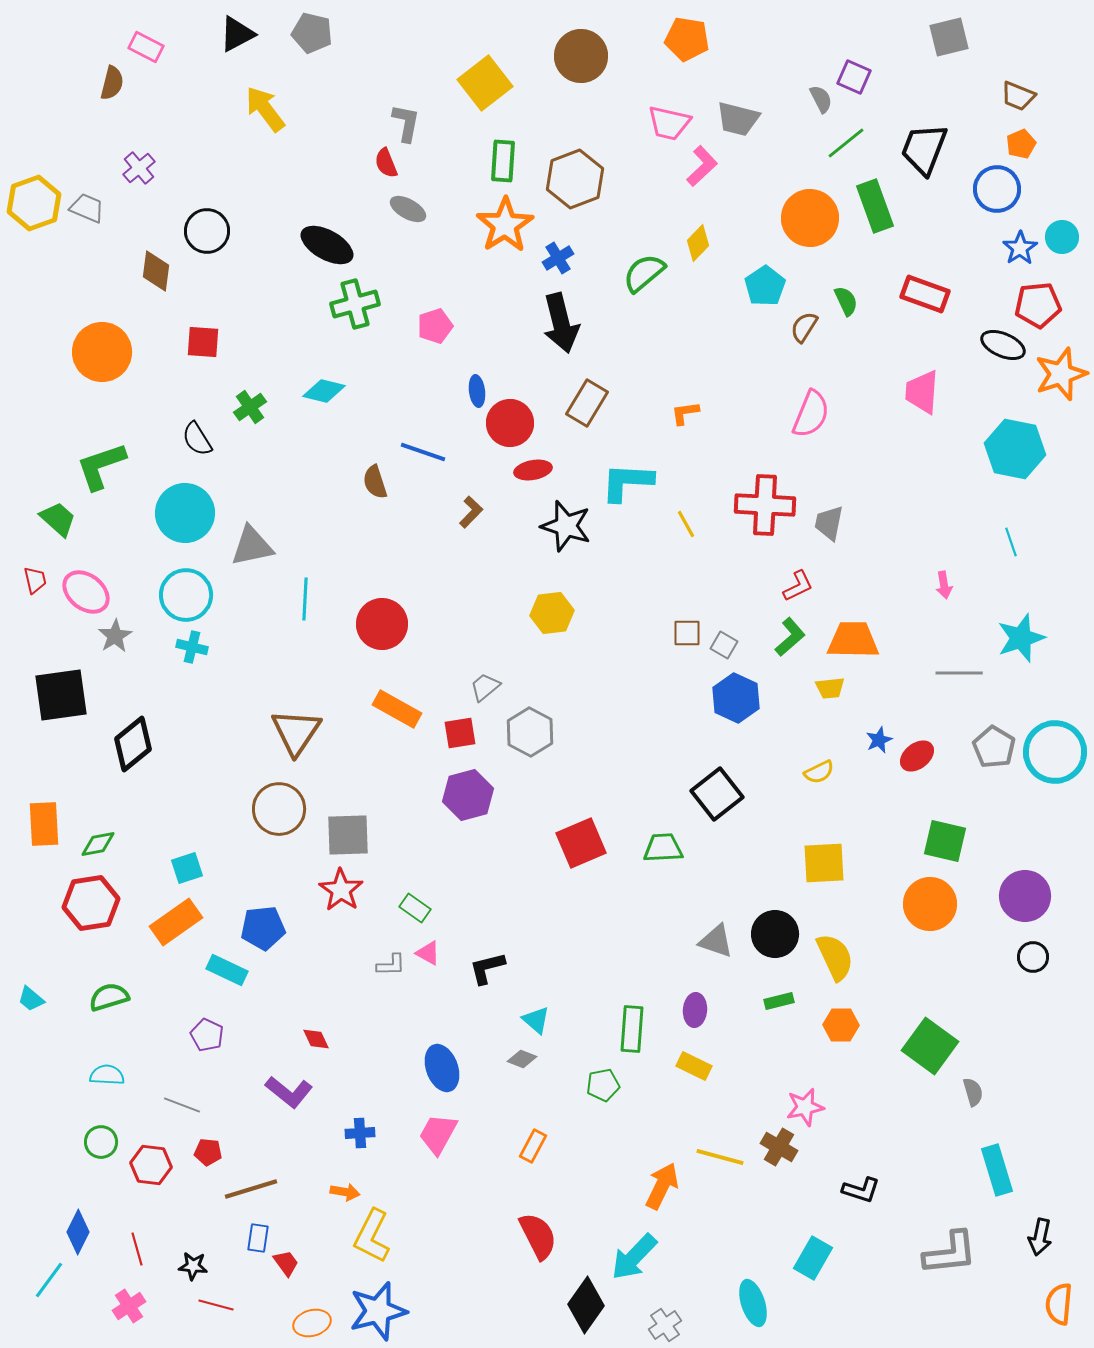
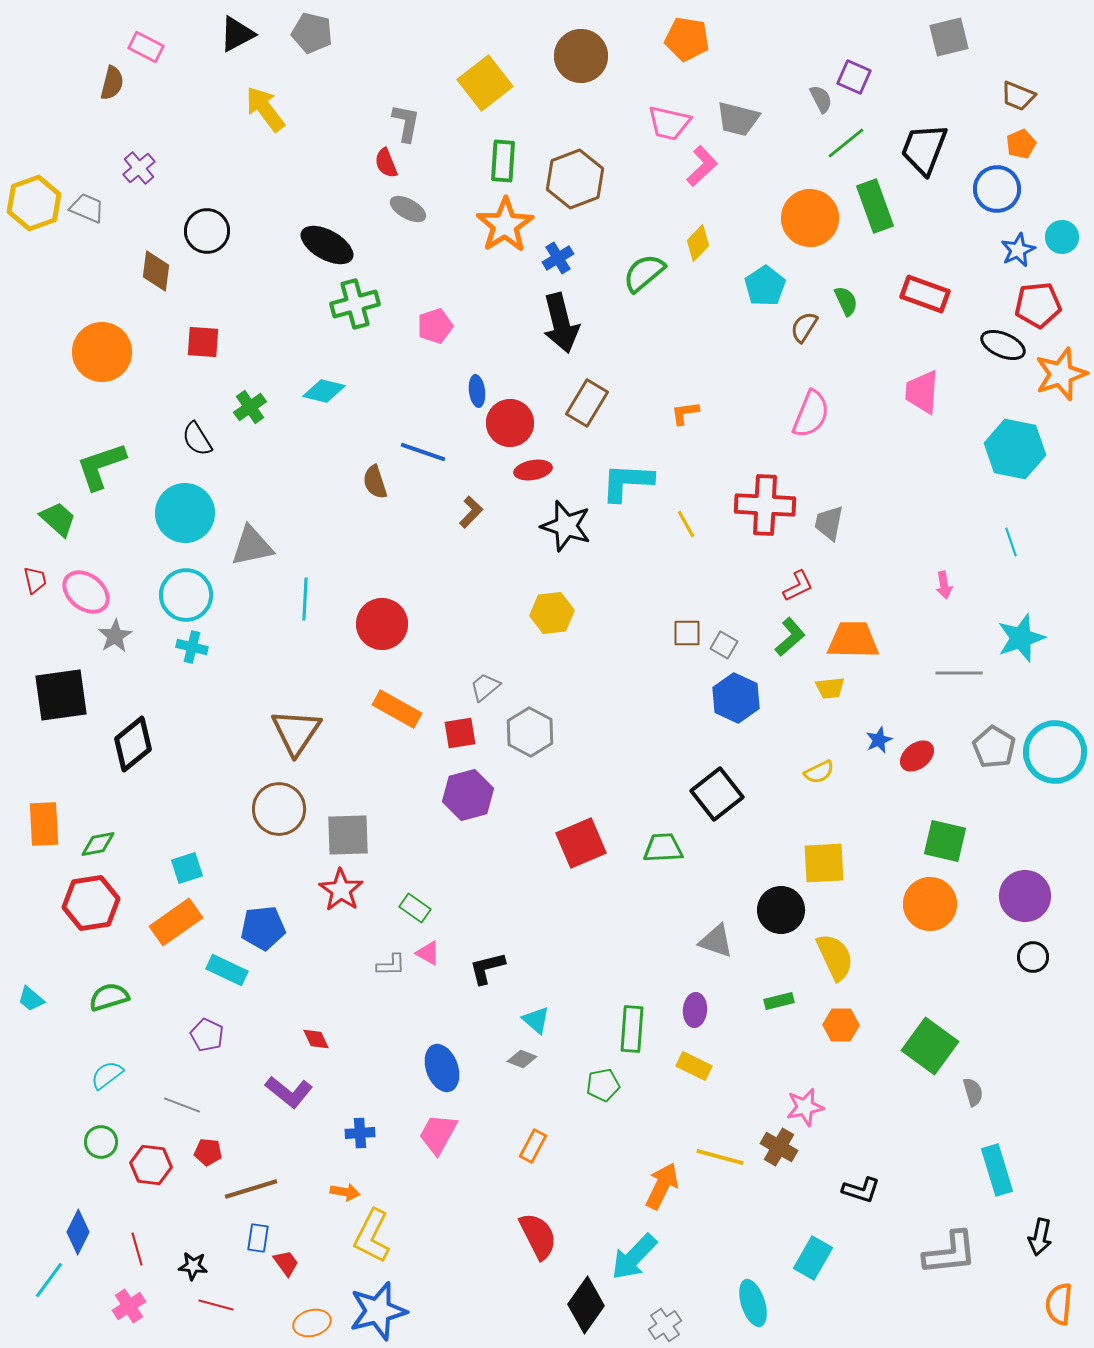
blue star at (1020, 248): moved 2 px left, 2 px down; rotated 8 degrees clockwise
black circle at (775, 934): moved 6 px right, 24 px up
cyan semicircle at (107, 1075): rotated 40 degrees counterclockwise
